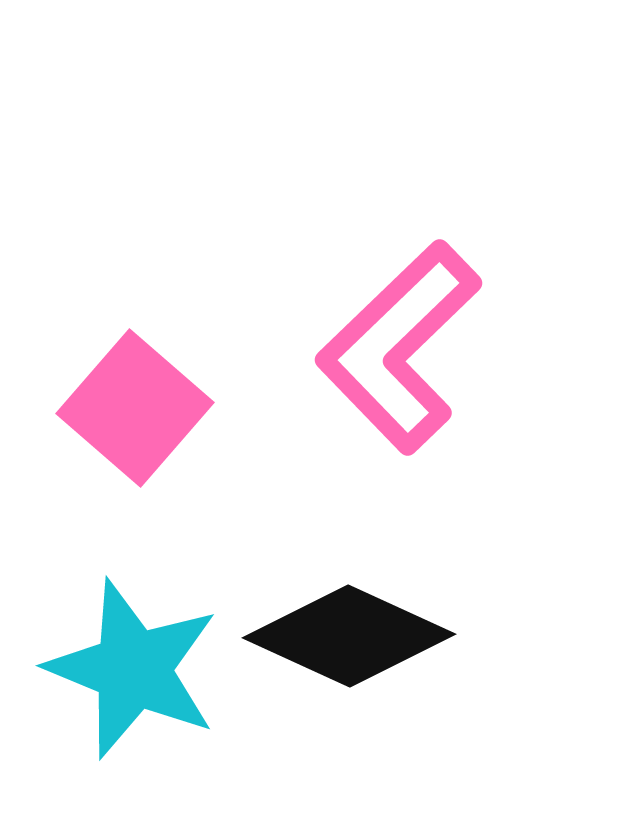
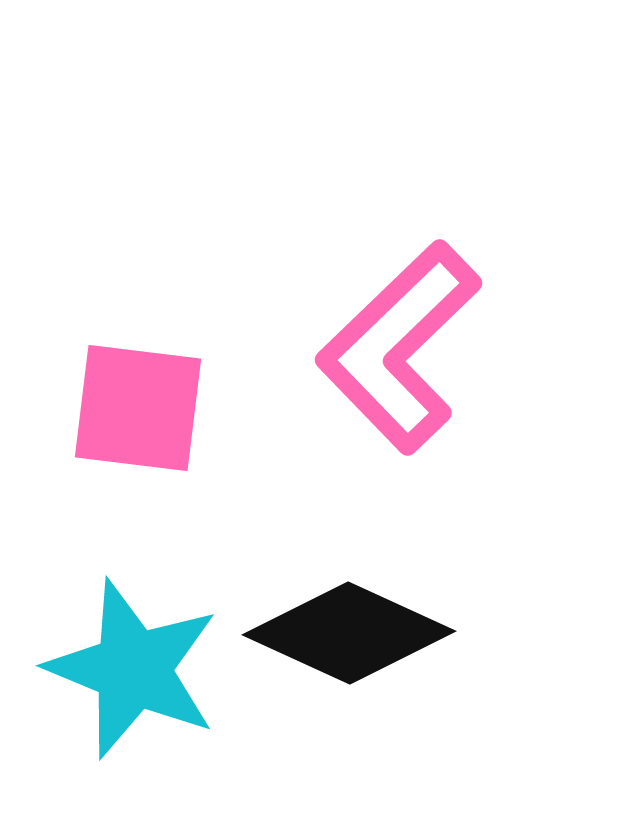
pink square: moved 3 px right; rotated 34 degrees counterclockwise
black diamond: moved 3 px up
